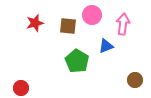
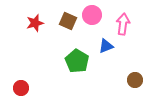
brown square: moved 5 px up; rotated 18 degrees clockwise
